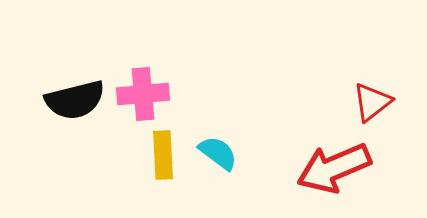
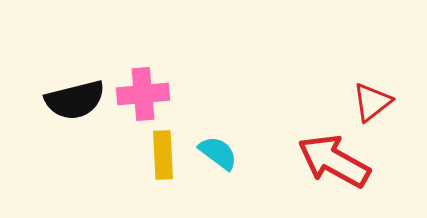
red arrow: moved 7 px up; rotated 52 degrees clockwise
